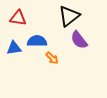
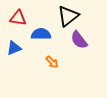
black triangle: moved 1 px left
blue semicircle: moved 4 px right, 7 px up
blue triangle: rotated 14 degrees counterclockwise
orange arrow: moved 4 px down
